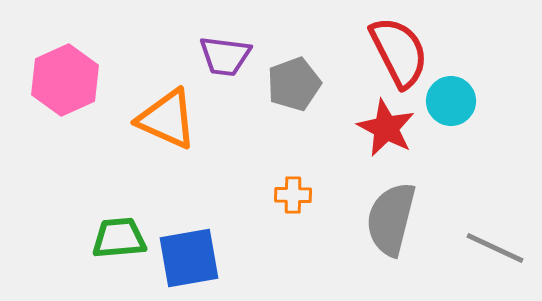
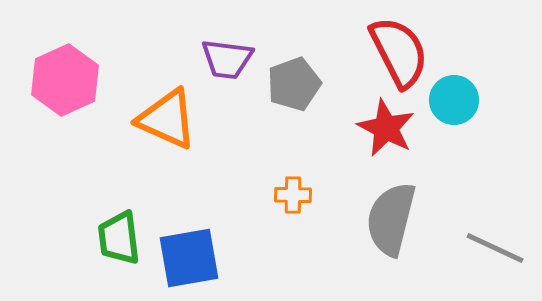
purple trapezoid: moved 2 px right, 3 px down
cyan circle: moved 3 px right, 1 px up
green trapezoid: rotated 92 degrees counterclockwise
